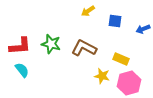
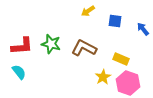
blue arrow: rotated 72 degrees clockwise
red L-shape: moved 2 px right
cyan semicircle: moved 3 px left, 2 px down
yellow star: moved 1 px right, 1 px down; rotated 28 degrees clockwise
pink hexagon: moved 1 px left; rotated 25 degrees counterclockwise
